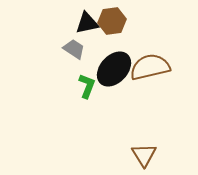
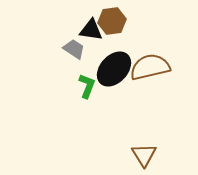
black triangle: moved 4 px right, 7 px down; rotated 20 degrees clockwise
